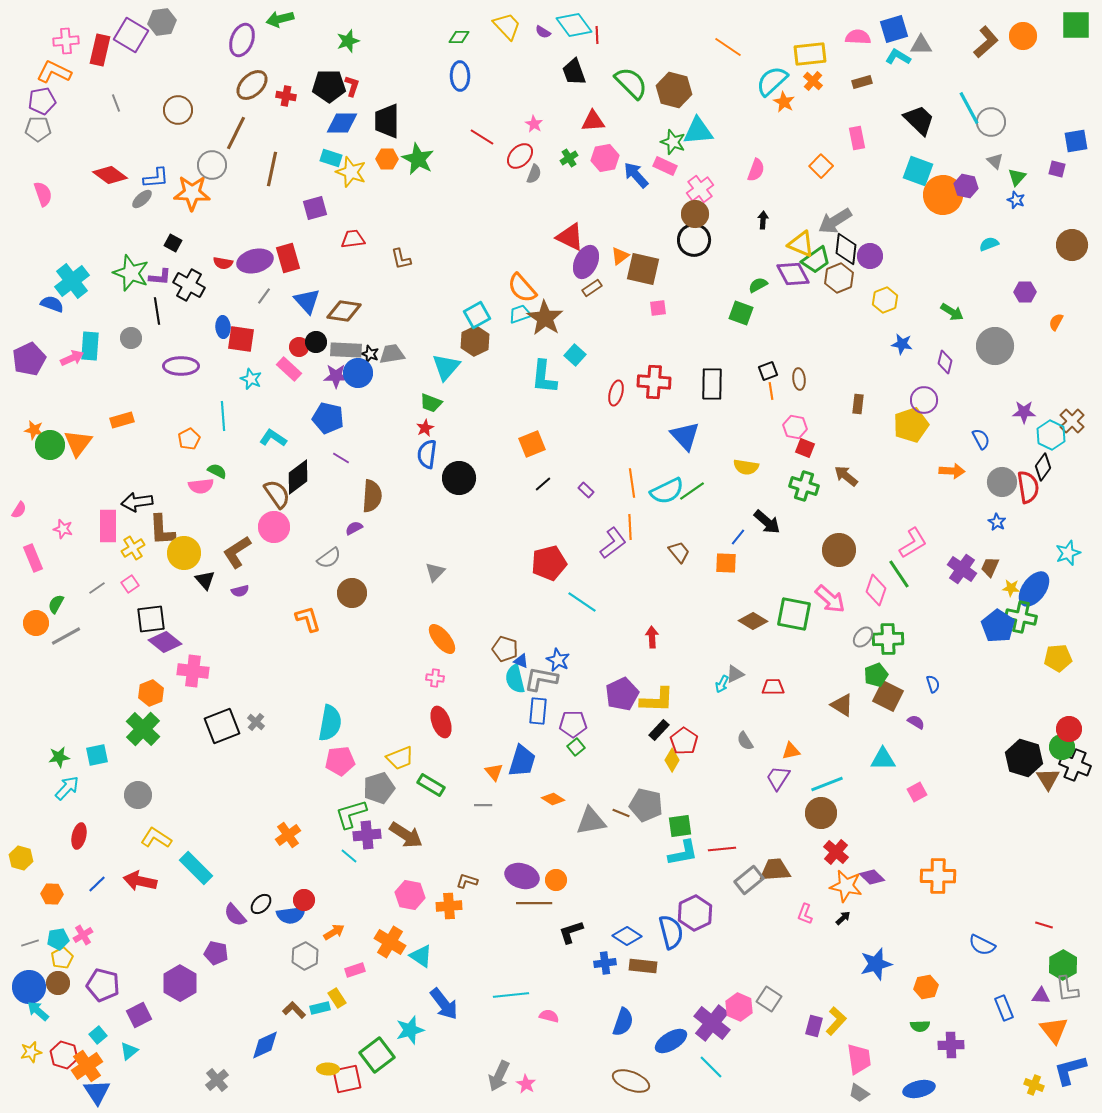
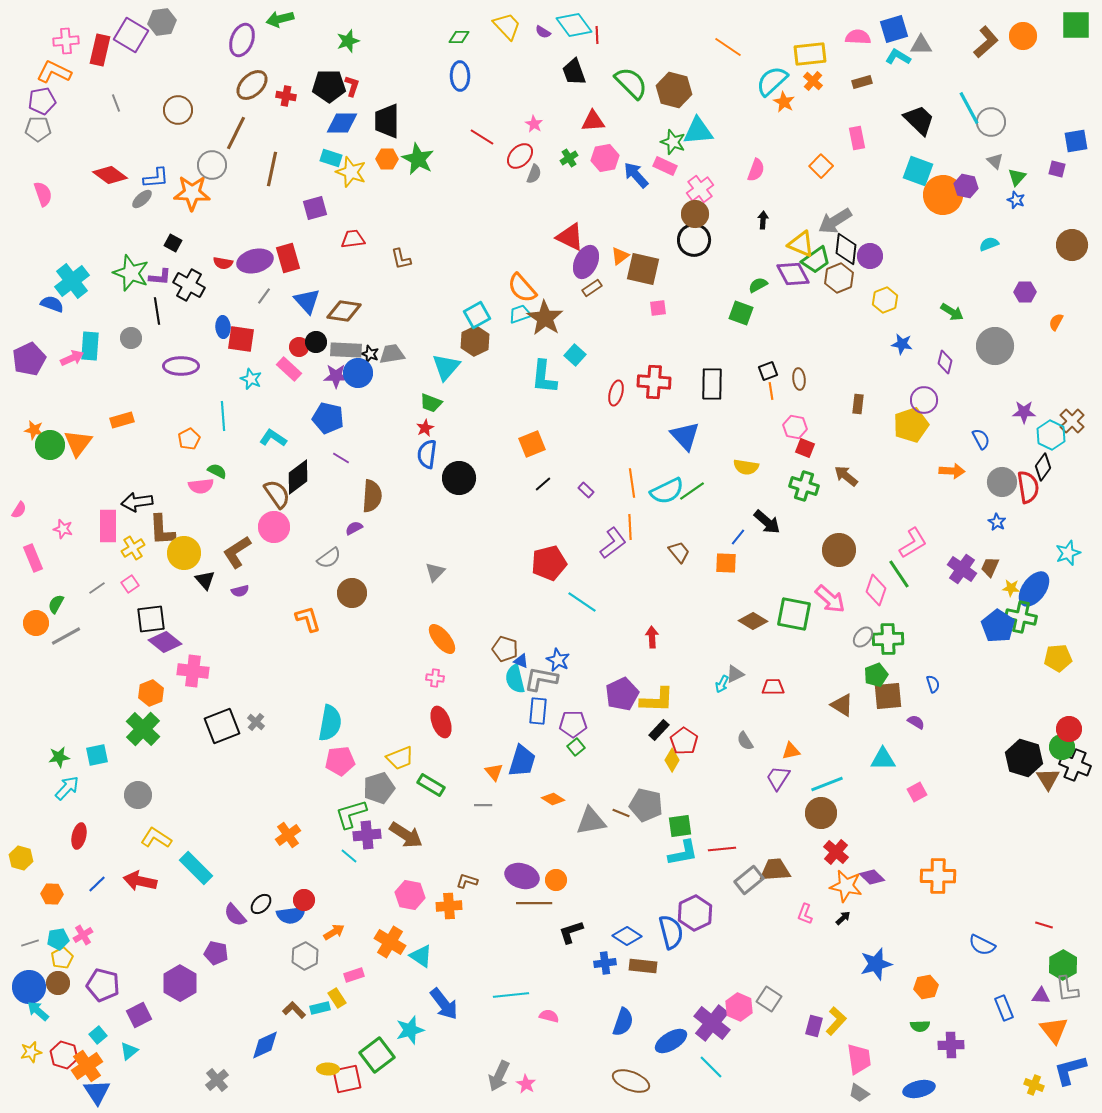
brown square at (888, 696): rotated 32 degrees counterclockwise
pink rectangle at (355, 970): moved 1 px left, 5 px down
